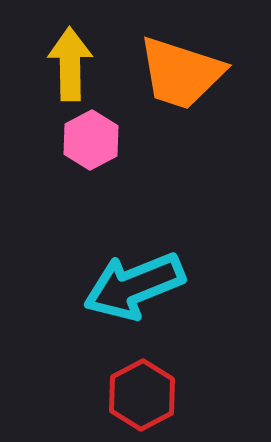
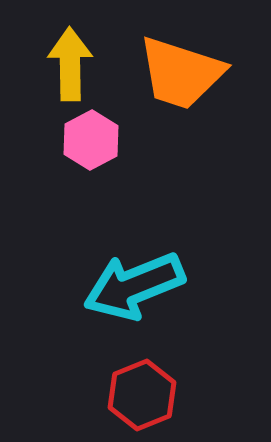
red hexagon: rotated 6 degrees clockwise
